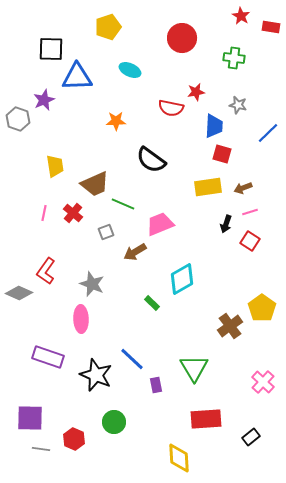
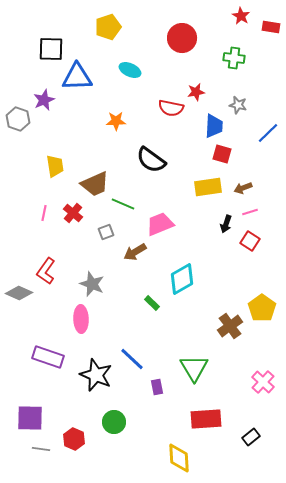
purple rectangle at (156, 385): moved 1 px right, 2 px down
